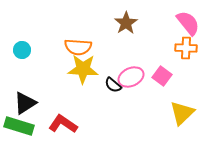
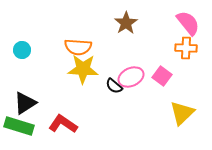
black semicircle: moved 1 px right, 1 px down
